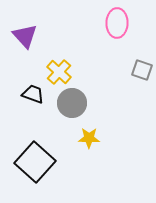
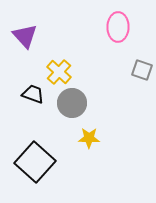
pink ellipse: moved 1 px right, 4 px down
